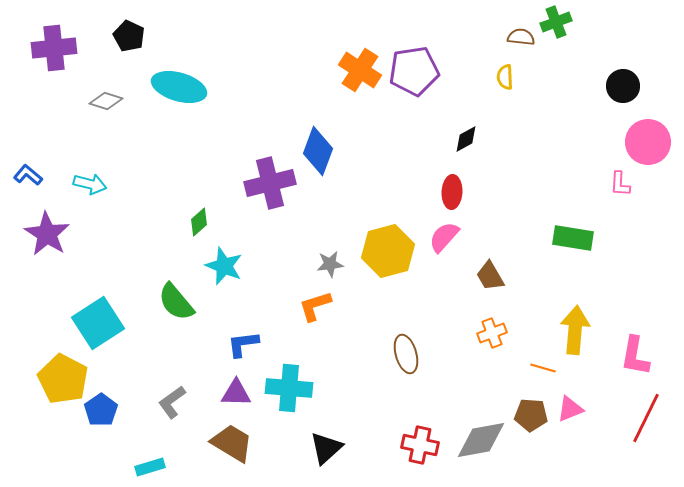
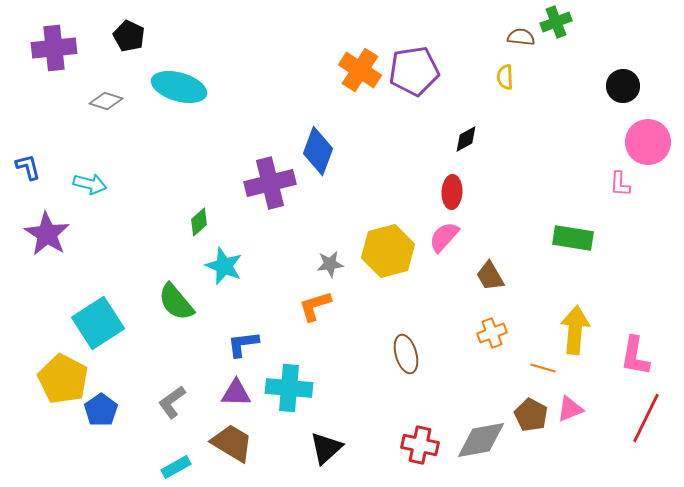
blue L-shape at (28, 175): moved 8 px up; rotated 36 degrees clockwise
brown pentagon at (531, 415): rotated 24 degrees clockwise
cyan rectangle at (150, 467): moved 26 px right; rotated 12 degrees counterclockwise
